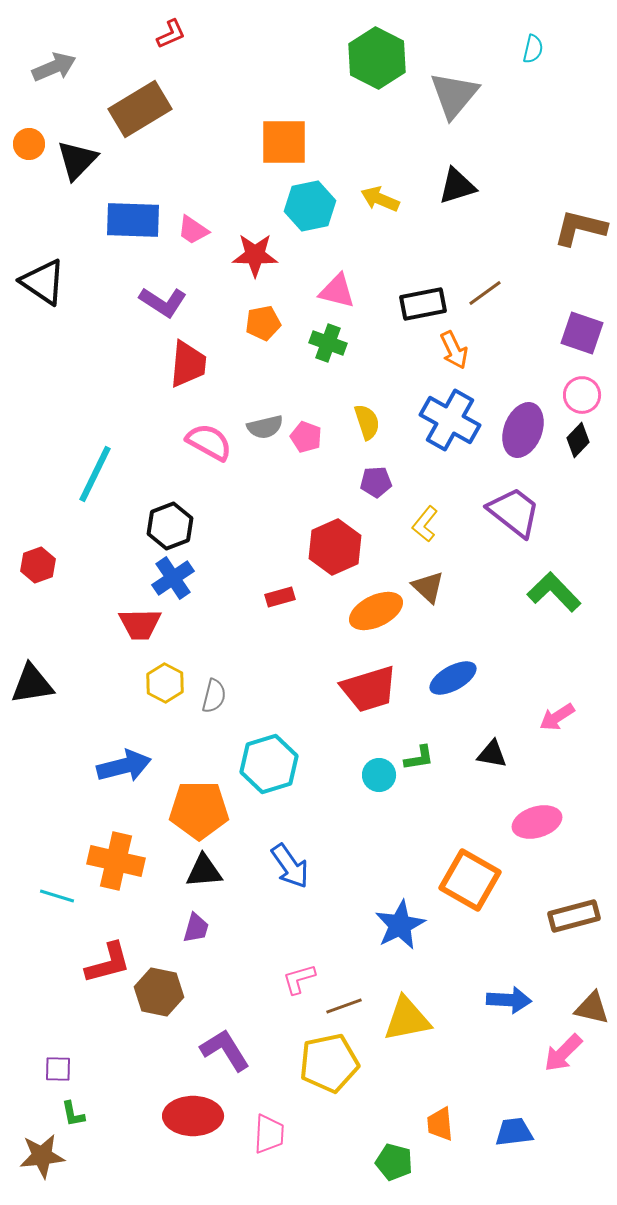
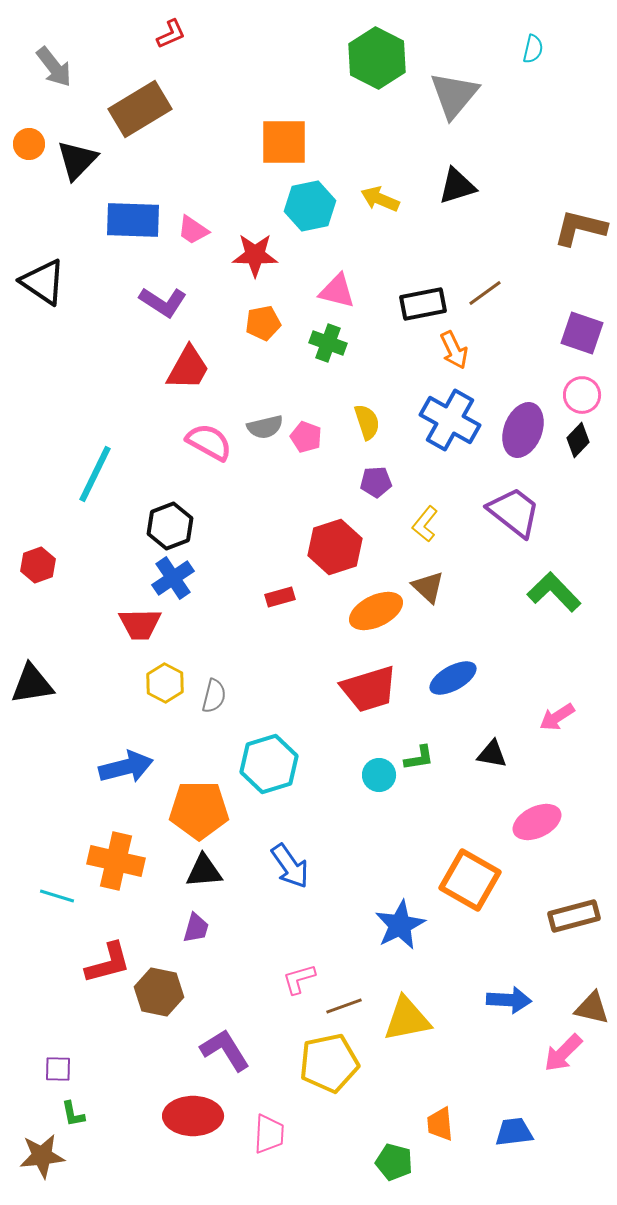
gray arrow at (54, 67): rotated 75 degrees clockwise
red trapezoid at (188, 364): moved 4 px down; rotated 24 degrees clockwise
red hexagon at (335, 547): rotated 6 degrees clockwise
blue arrow at (124, 766): moved 2 px right, 1 px down
pink ellipse at (537, 822): rotated 9 degrees counterclockwise
